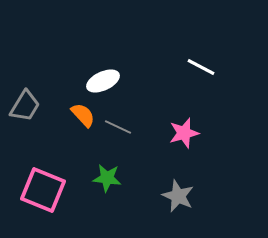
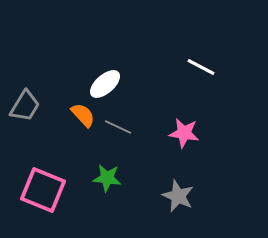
white ellipse: moved 2 px right, 3 px down; rotated 16 degrees counterclockwise
pink star: rotated 24 degrees clockwise
